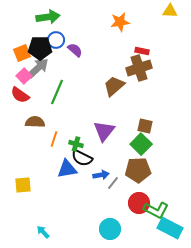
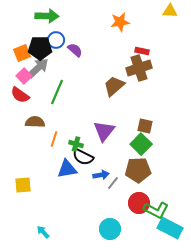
green arrow: moved 1 px left, 1 px up; rotated 10 degrees clockwise
black semicircle: moved 1 px right, 1 px up
